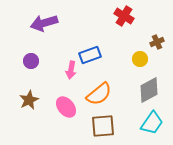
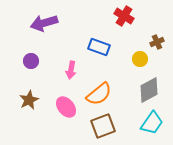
blue rectangle: moved 9 px right, 8 px up; rotated 40 degrees clockwise
brown square: rotated 15 degrees counterclockwise
